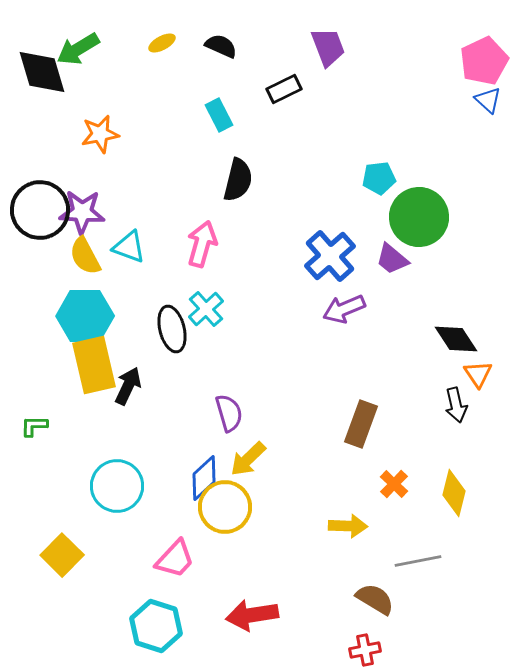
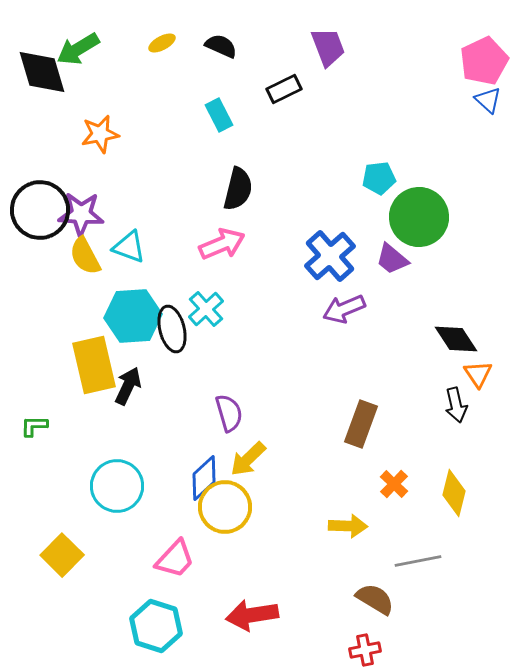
black semicircle at (238, 180): moved 9 px down
purple star at (82, 212): moved 1 px left, 2 px down
pink arrow at (202, 244): moved 20 px right; rotated 51 degrees clockwise
cyan hexagon at (85, 316): moved 48 px right; rotated 4 degrees counterclockwise
